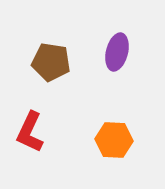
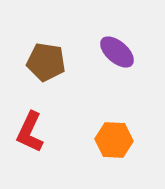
purple ellipse: rotated 63 degrees counterclockwise
brown pentagon: moved 5 px left
